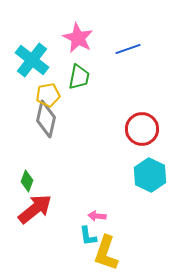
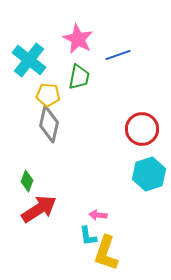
pink star: moved 1 px down
blue line: moved 10 px left, 6 px down
cyan cross: moved 3 px left
yellow pentagon: rotated 15 degrees clockwise
gray diamond: moved 3 px right, 5 px down
cyan hexagon: moved 1 px left, 1 px up; rotated 16 degrees clockwise
red arrow: moved 4 px right; rotated 6 degrees clockwise
pink arrow: moved 1 px right, 1 px up
